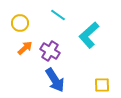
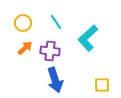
cyan line: moved 2 px left, 7 px down; rotated 21 degrees clockwise
yellow circle: moved 3 px right
cyan L-shape: moved 1 px left, 3 px down
purple cross: rotated 24 degrees counterclockwise
blue arrow: rotated 15 degrees clockwise
